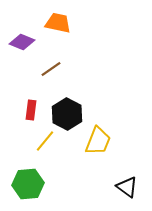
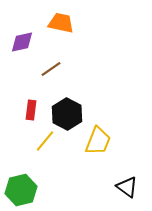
orange trapezoid: moved 3 px right
purple diamond: rotated 35 degrees counterclockwise
green hexagon: moved 7 px left, 6 px down; rotated 8 degrees counterclockwise
